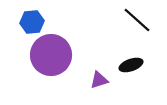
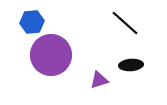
black line: moved 12 px left, 3 px down
black ellipse: rotated 15 degrees clockwise
